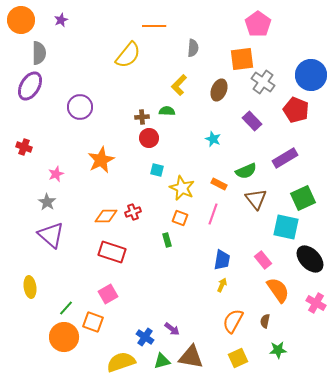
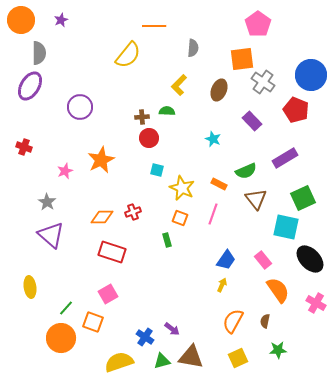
pink star at (56, 174): moved 9 px right, 3 px up
orange diamond at (106, 216): moved 4 px left, 1 px down
blue trapezoid at (222, 260): moved 4 px right; rotated 25 degrees clockwise
orange circle at (64, 337): moved 3 px left, 1 px down
yellow semicircle at (121, 362): moved 2 px left
